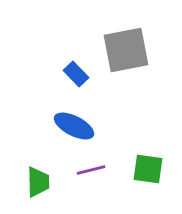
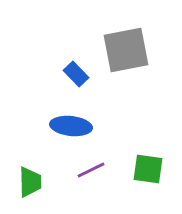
blue ellipse: moved 3 px left; rotated 21 degrees counterclockwise
purple line: rotated 12 degrees counterclockwise
green trapezoid: moved 8 px left
